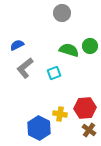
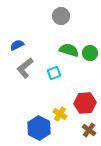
gray circle: moved 1 px left, 3 px down
green circle: moved 7 px down
red hexagon: moved 5 px up
yellow cross: rotated 24 degrees clockwise
